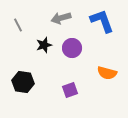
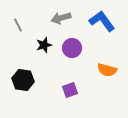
blue L-shape: rotated 16 degrees counterclockwise
orange semicircle: moved 3 px up
black hexagon: moved 2 px up
